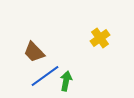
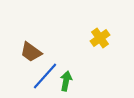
brown trapezoid: moved 3 px left; rotated 10 degrees counterclockwise
blue line: rotated 12 degrees counterclockwise
